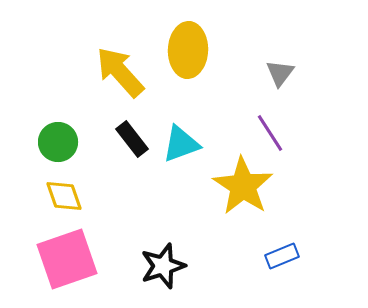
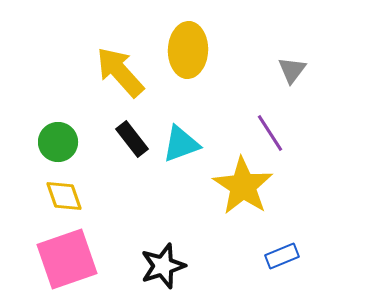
gray triangle: moved 12 px right, 3 px up
